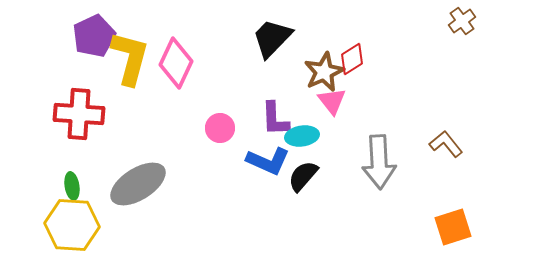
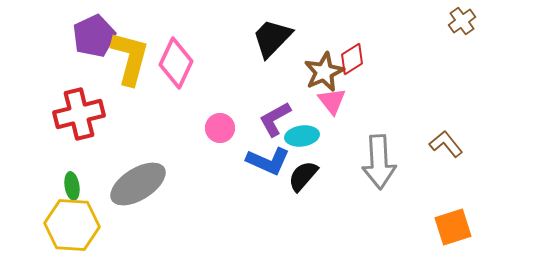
red cross: rotated 18 degrees counterclockwise
purple L-shape: rotated 63 degrees clockwise
